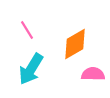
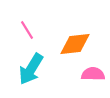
orange diamond: rotated 24 degrees clockwise
